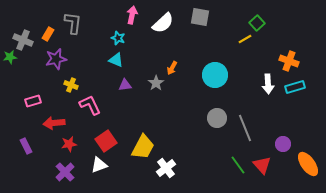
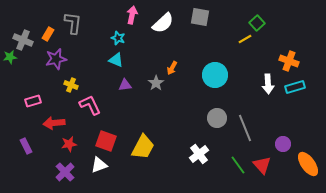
red square: rotated 35 degrees counterclockwise
white cross: moved 33 px right, 14 px up
